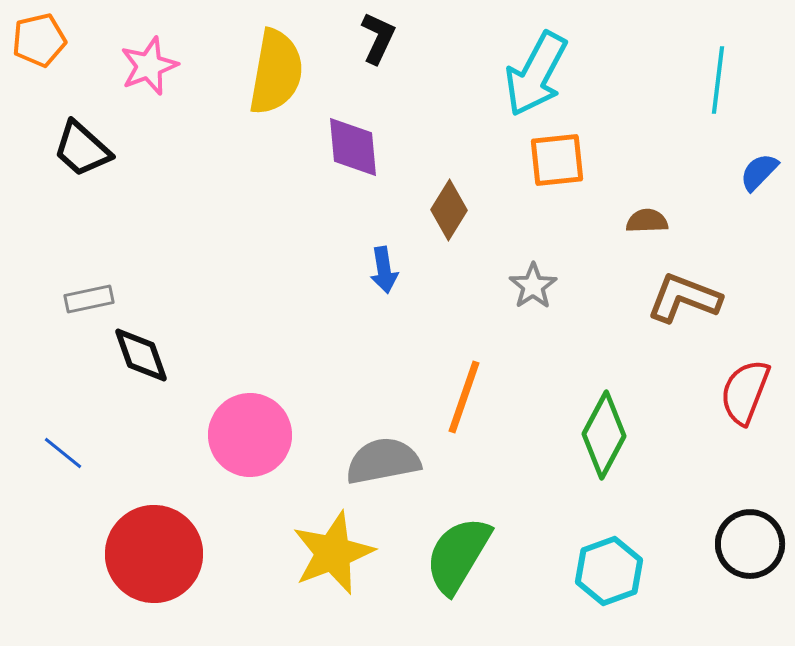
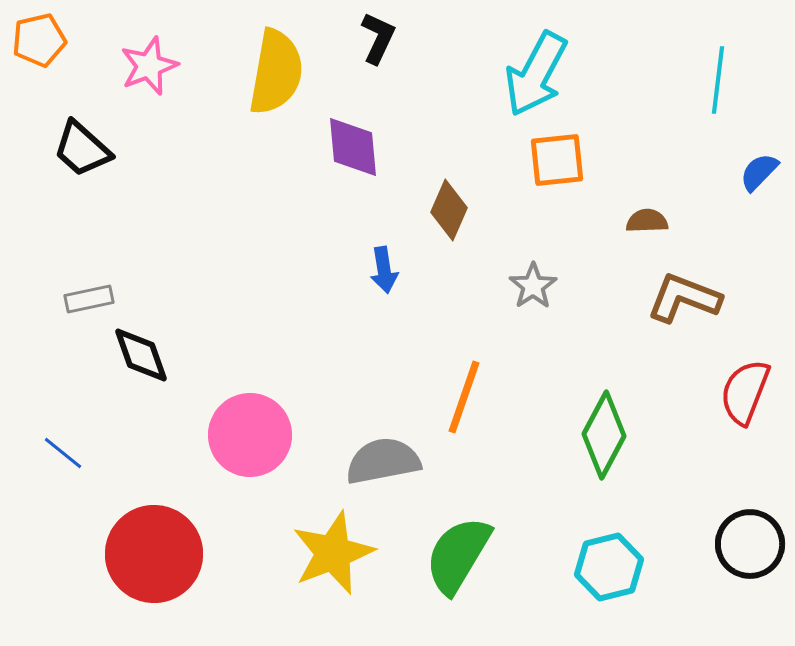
brown diamond: rotated 8 degrees counterclockwise
cyan hexagon: moved 4 px up; rotated 6 degrees clockwise
